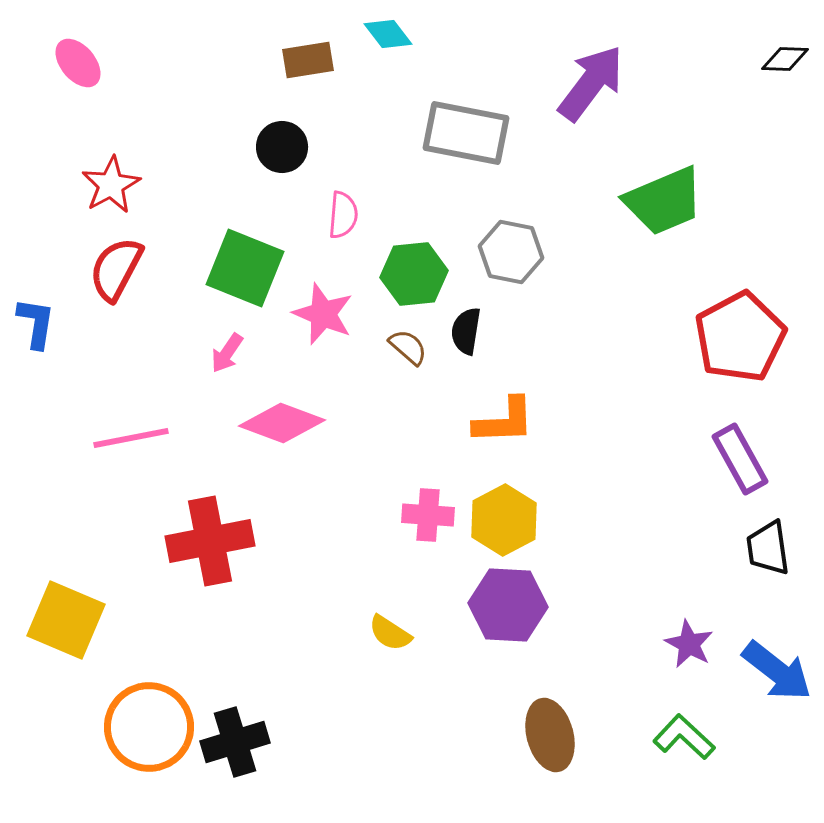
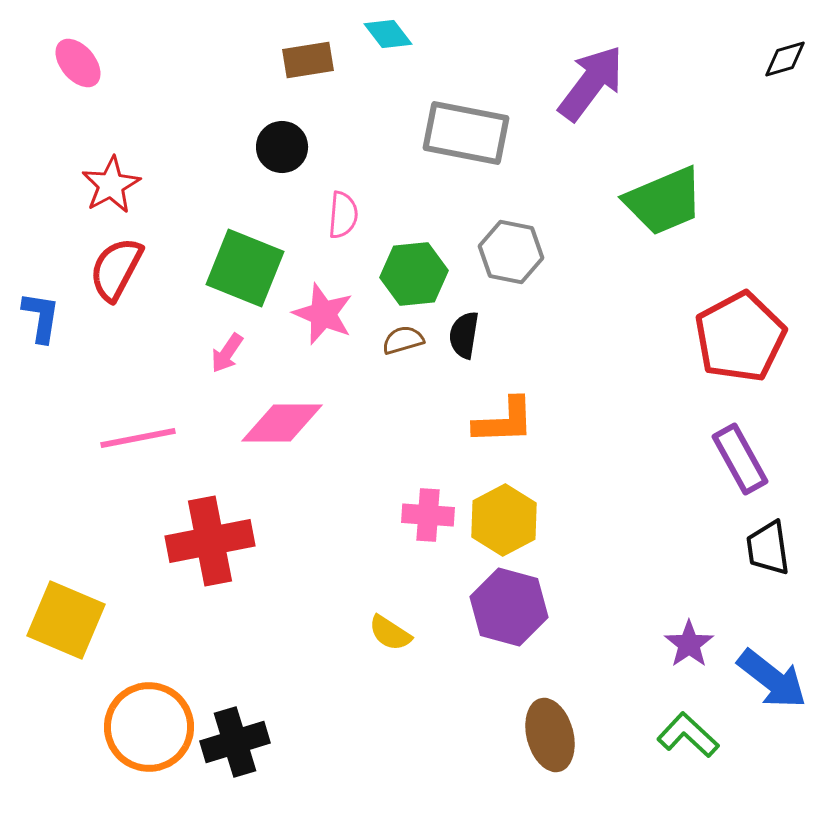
black diamond: rotated 18 degrees counterclockwise
blue L-shape: moved 5 px right, 6 px up
black semicircle: moved 2 px left, 4 px down
brown semicircle: moved 5 px left, 7 px up; rotated 57 degrees counterclockwise
pink diamond: rotated 20 degrees counterclockwise
pink line: moved 7 px right
purple hexagon: moved 1 px right, 2 px down; rotated 12 degrees clockwise
purple star: rotated 9 degrees clockwise
blue arrow: moved 5 px left, 8 px down
green L-shape: moved 4 px right, 2 px up
